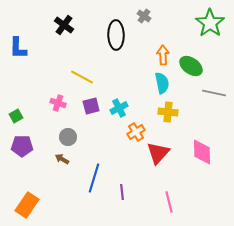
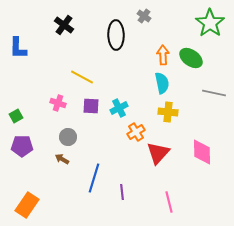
green ellipse: moved 8 px up
purple square: rotated 18 degrees clockwise
